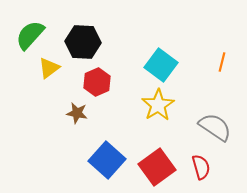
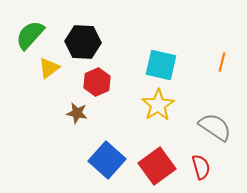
cyan square: rotated 24 degrees counterclockwise
red square: moved 1 px up
